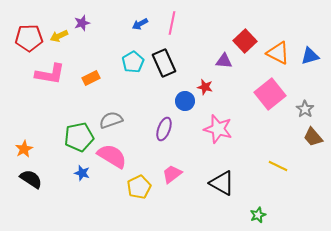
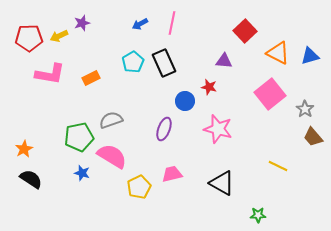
red square: moved 10 px up
red star: moved 4 px right
pink trapezoid: rotated 25 degrees clockwise
green star: rotated 21 degrees clockwise
